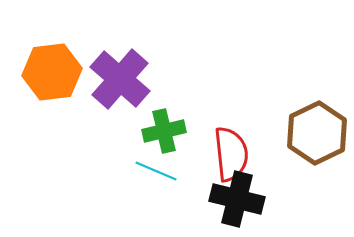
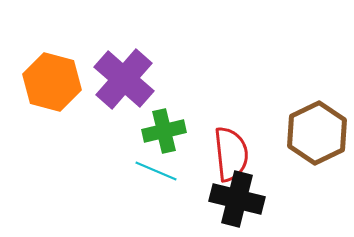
orange hexagon: moved 10 px down; rotated 22 degrees clockwise
purple cross: moved 4 px right
